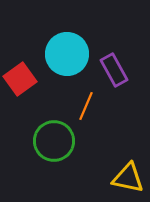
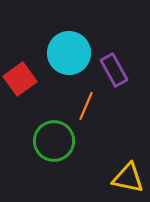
cyan circle: moved 2 px right, 1 px up
